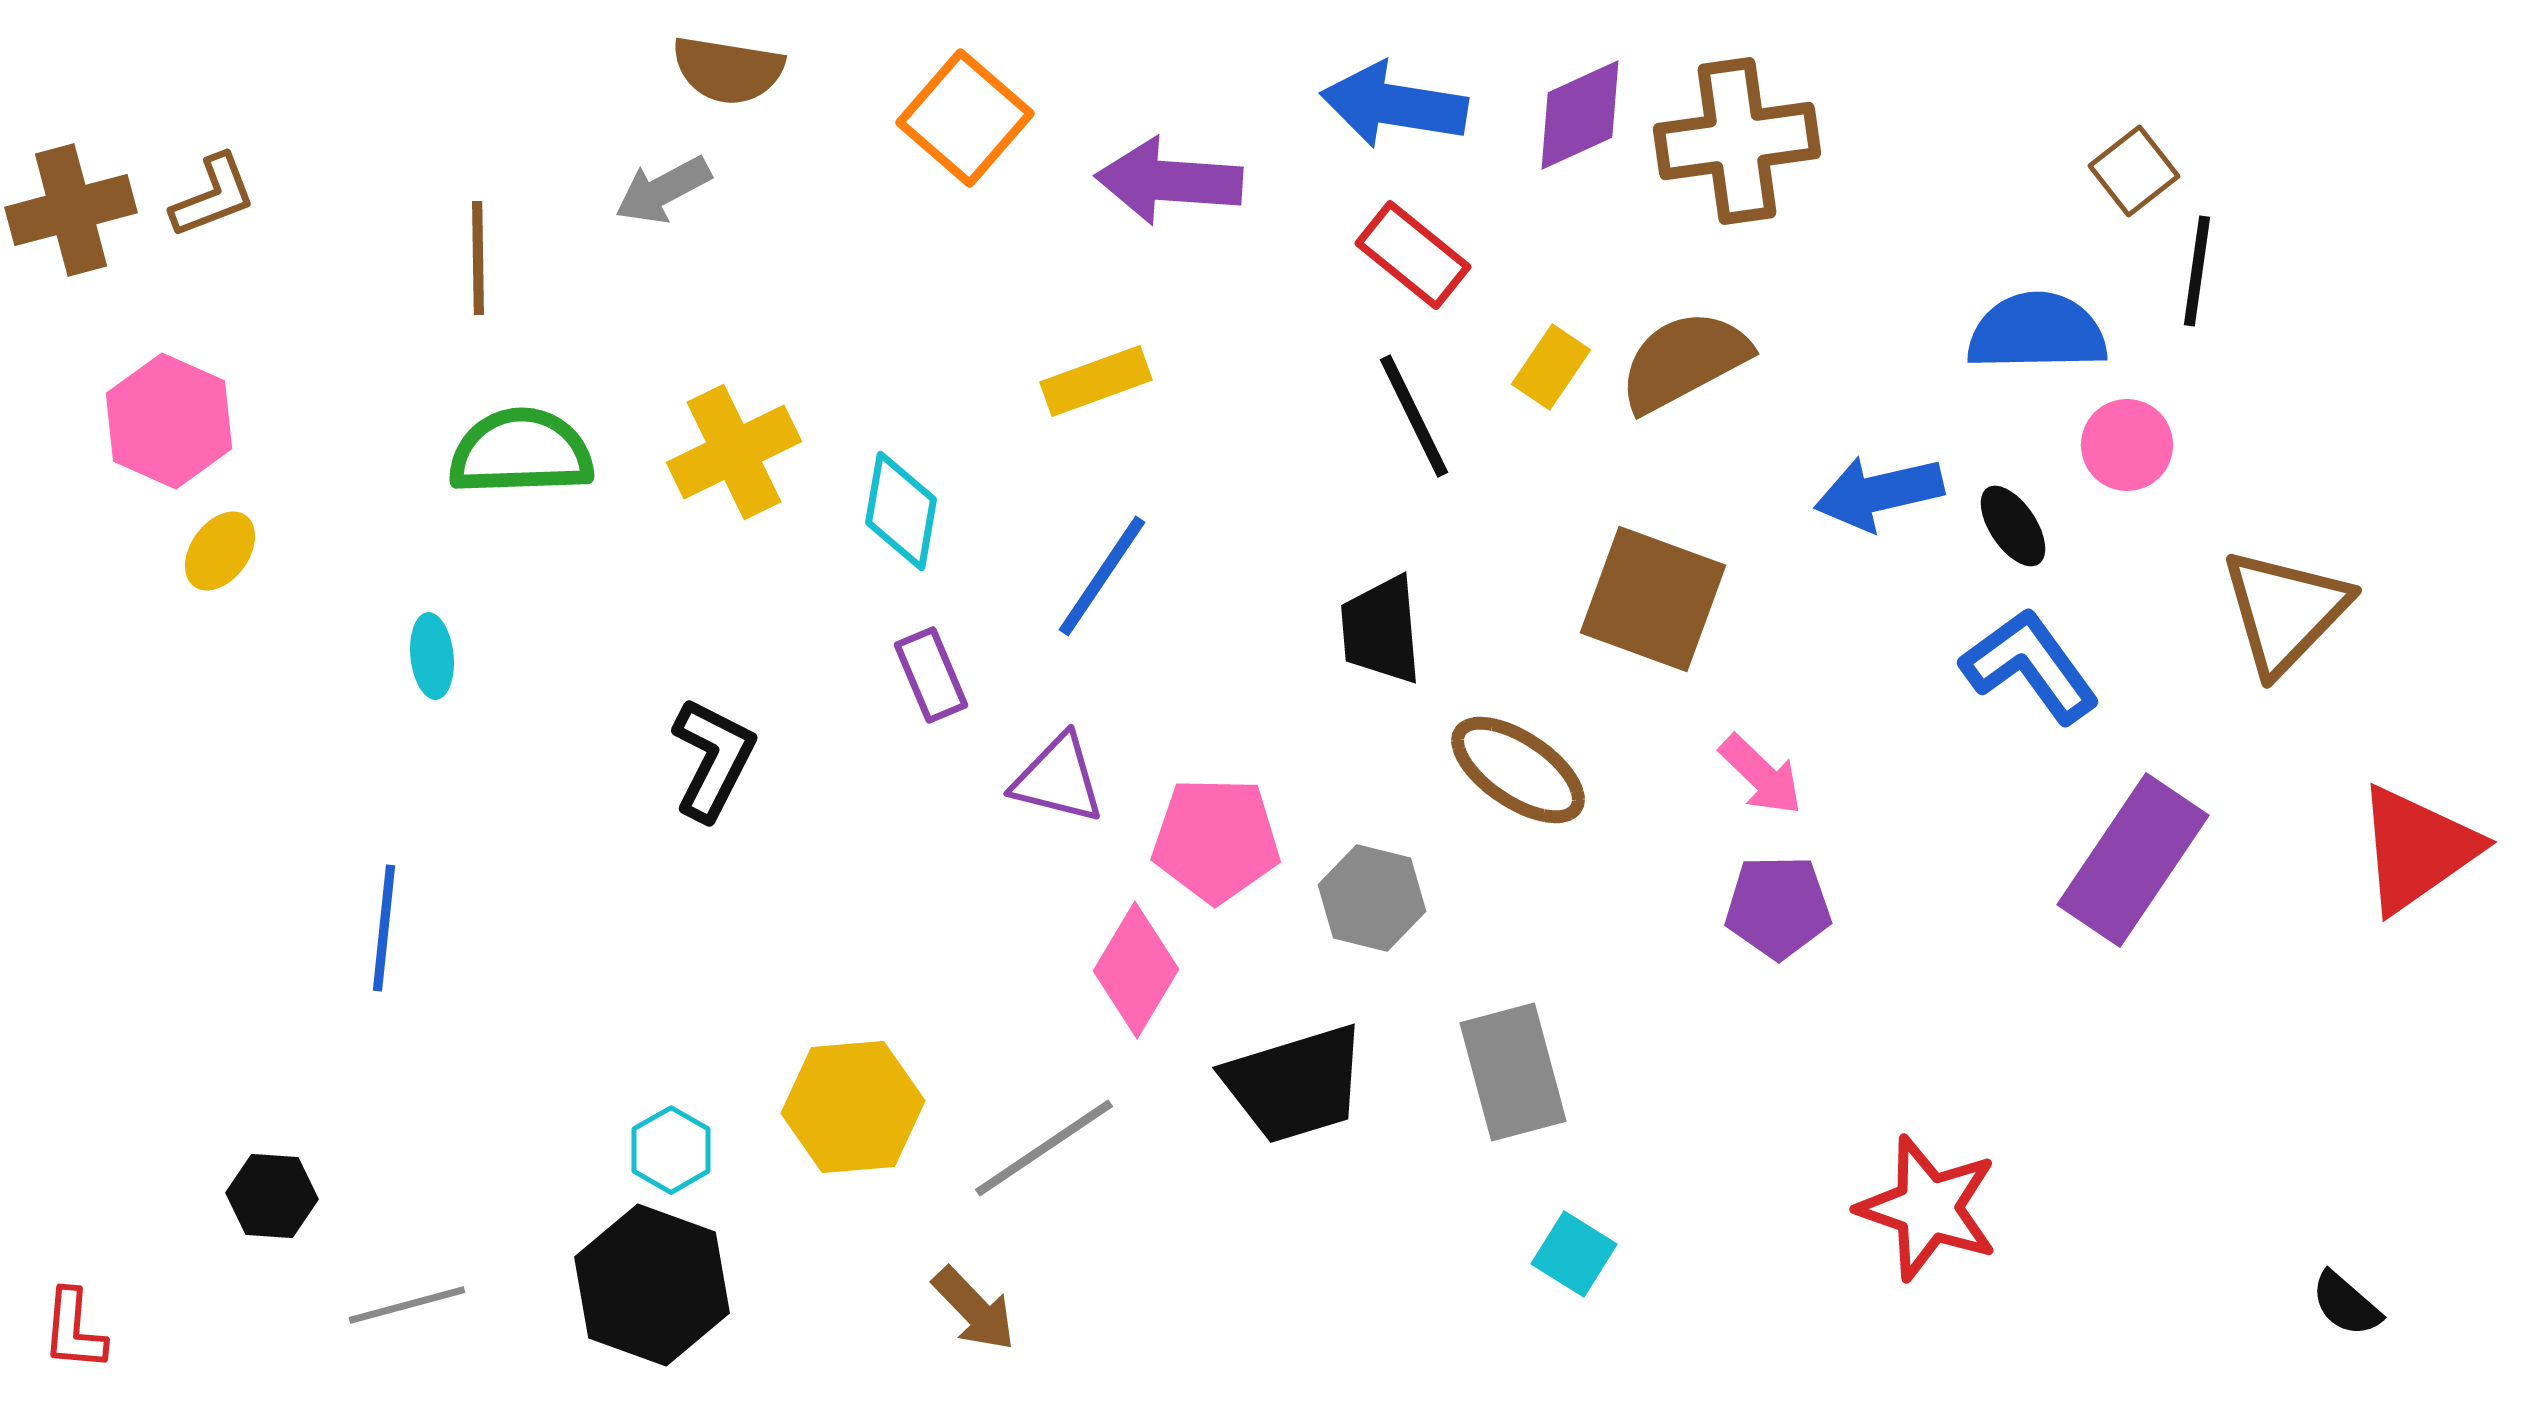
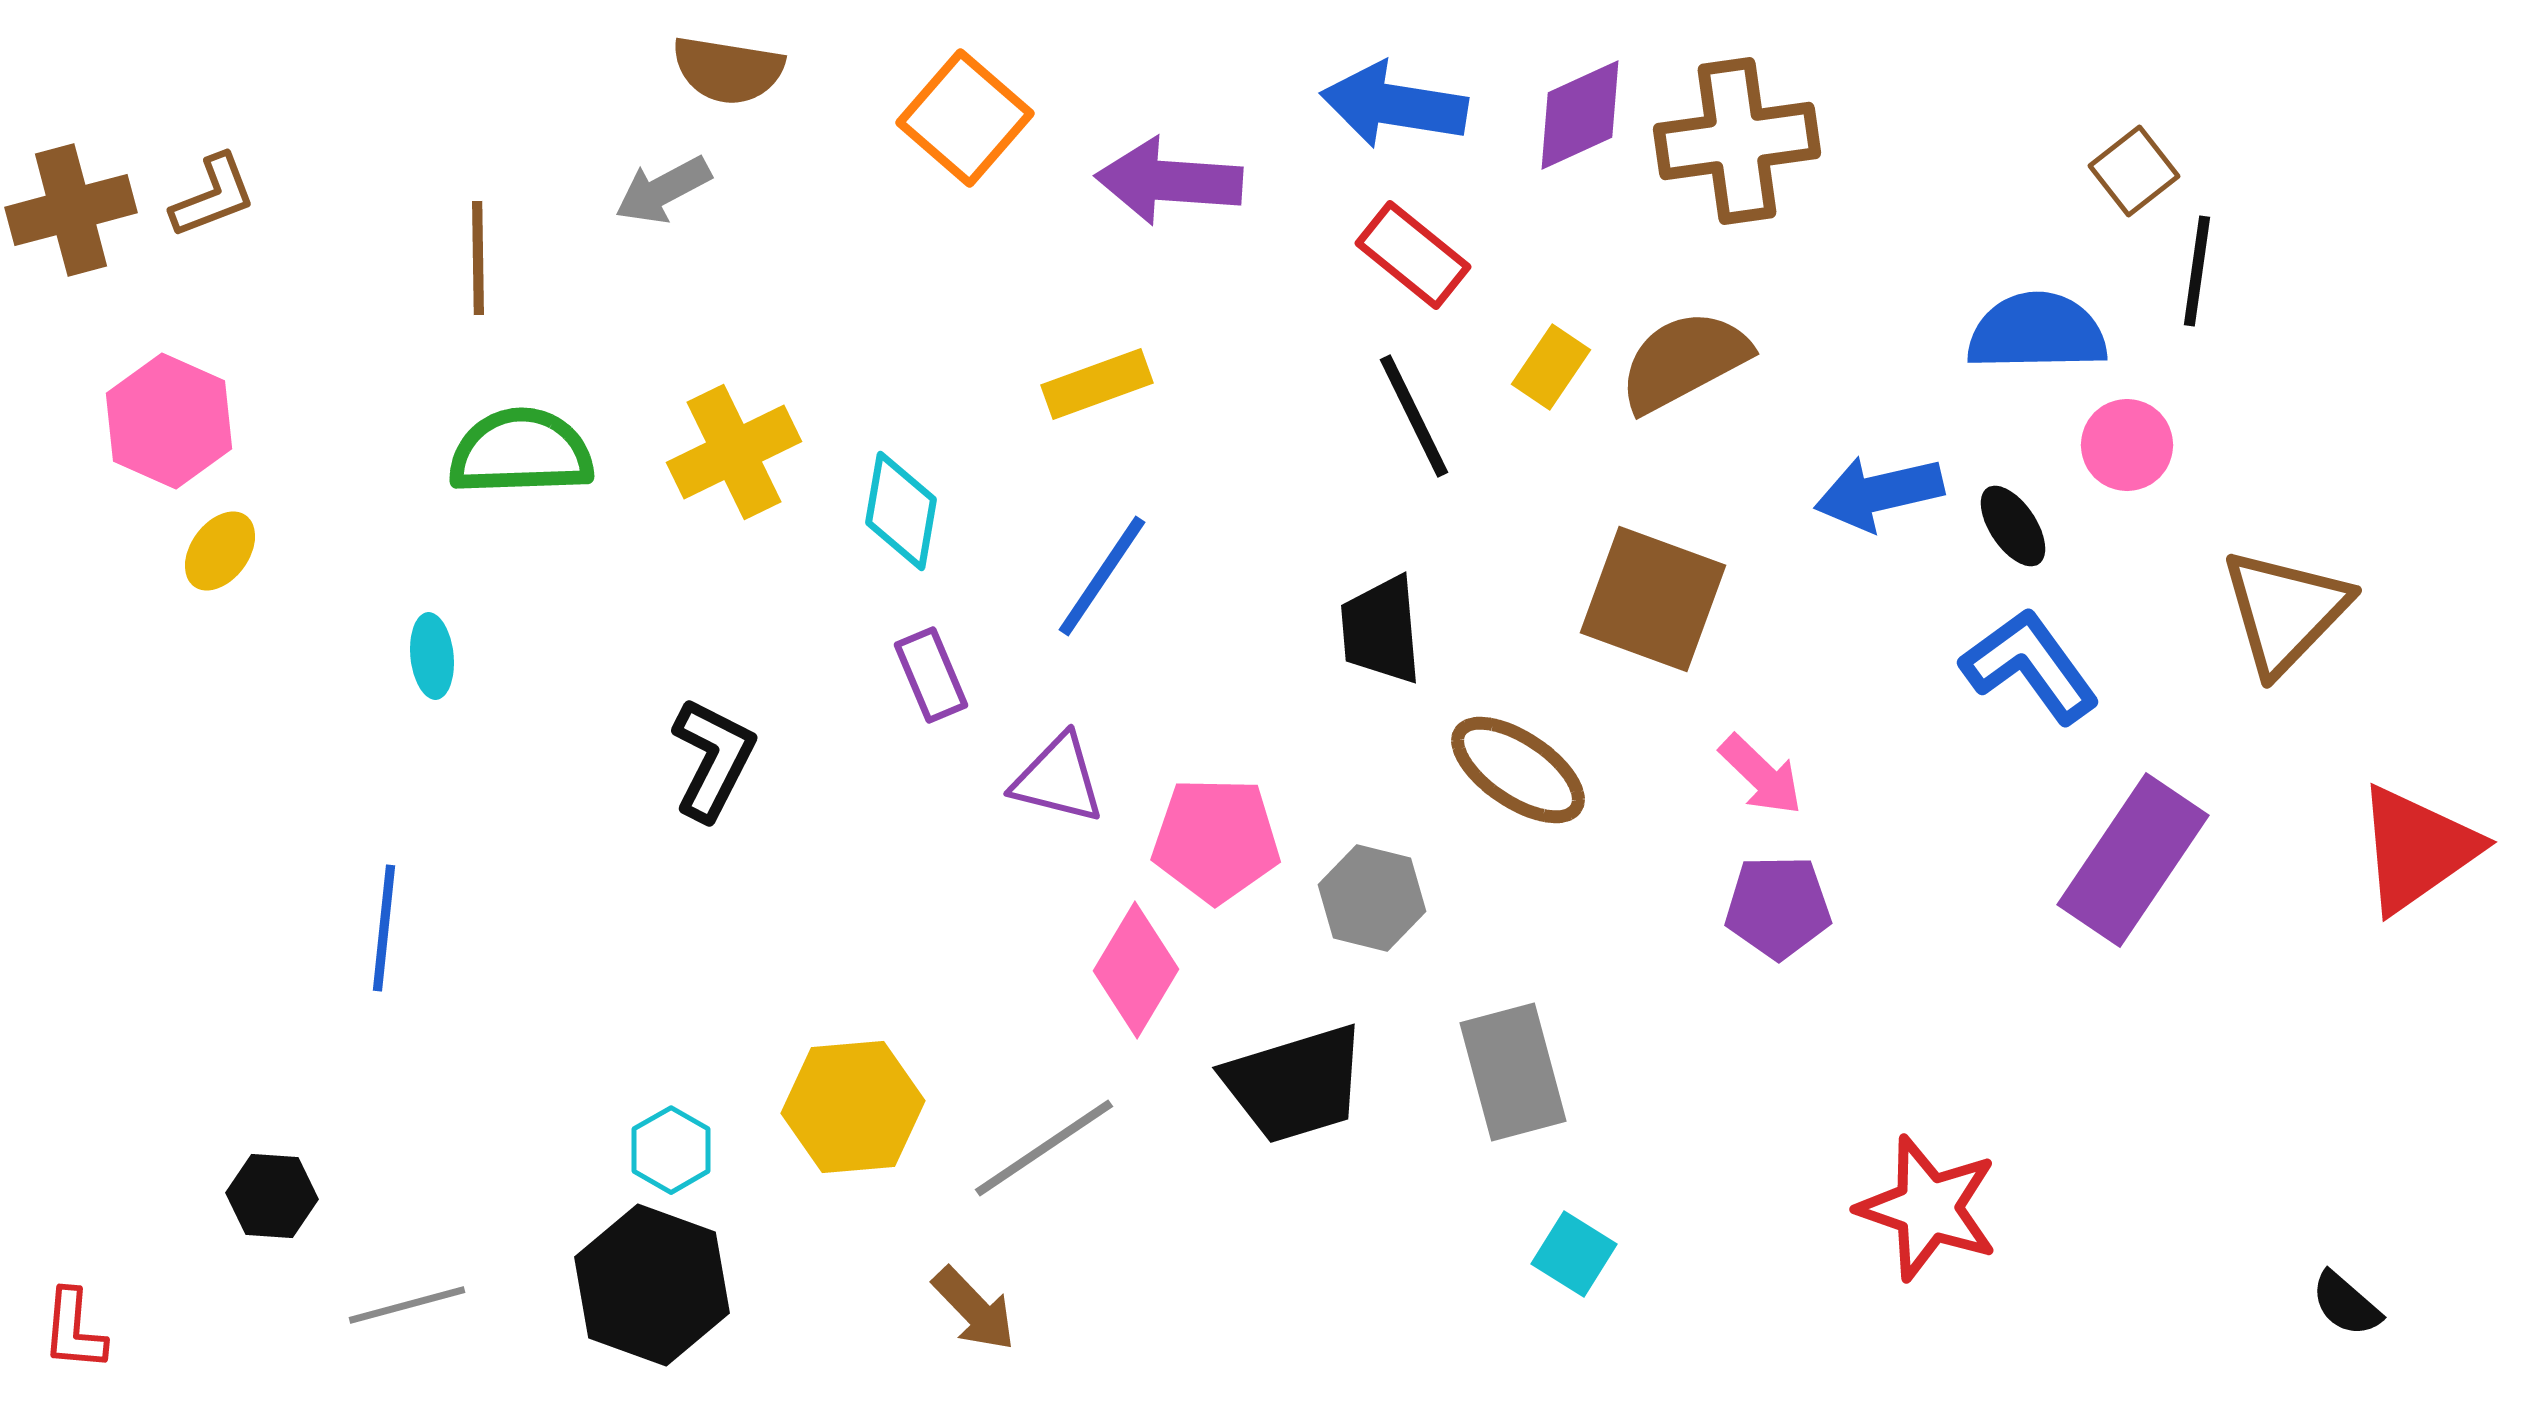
yellow rectangle at (1096, 381): moved 1 px right, 3 px down
